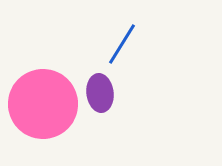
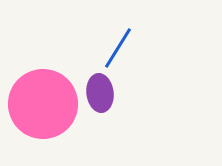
blue line: moved 4 px left, 4 px down
